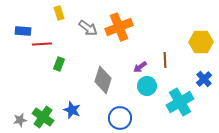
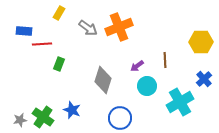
yellow rectangle: rotated 48 degrees clockwise
blue rectangle: moved 1 px right
purple arrow: moved 3 px left, 1 px up
